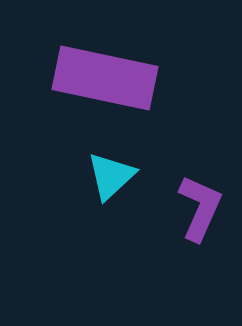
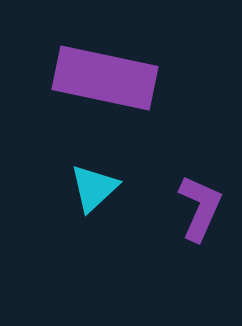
cyan triangle: moved 17 px left, 12 px down
